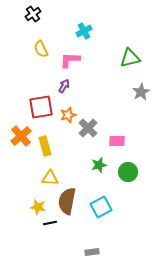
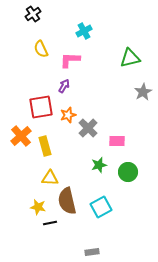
gray star: moved 2 px right
brown semicircle: rotated 24 degrees counterclockwise
